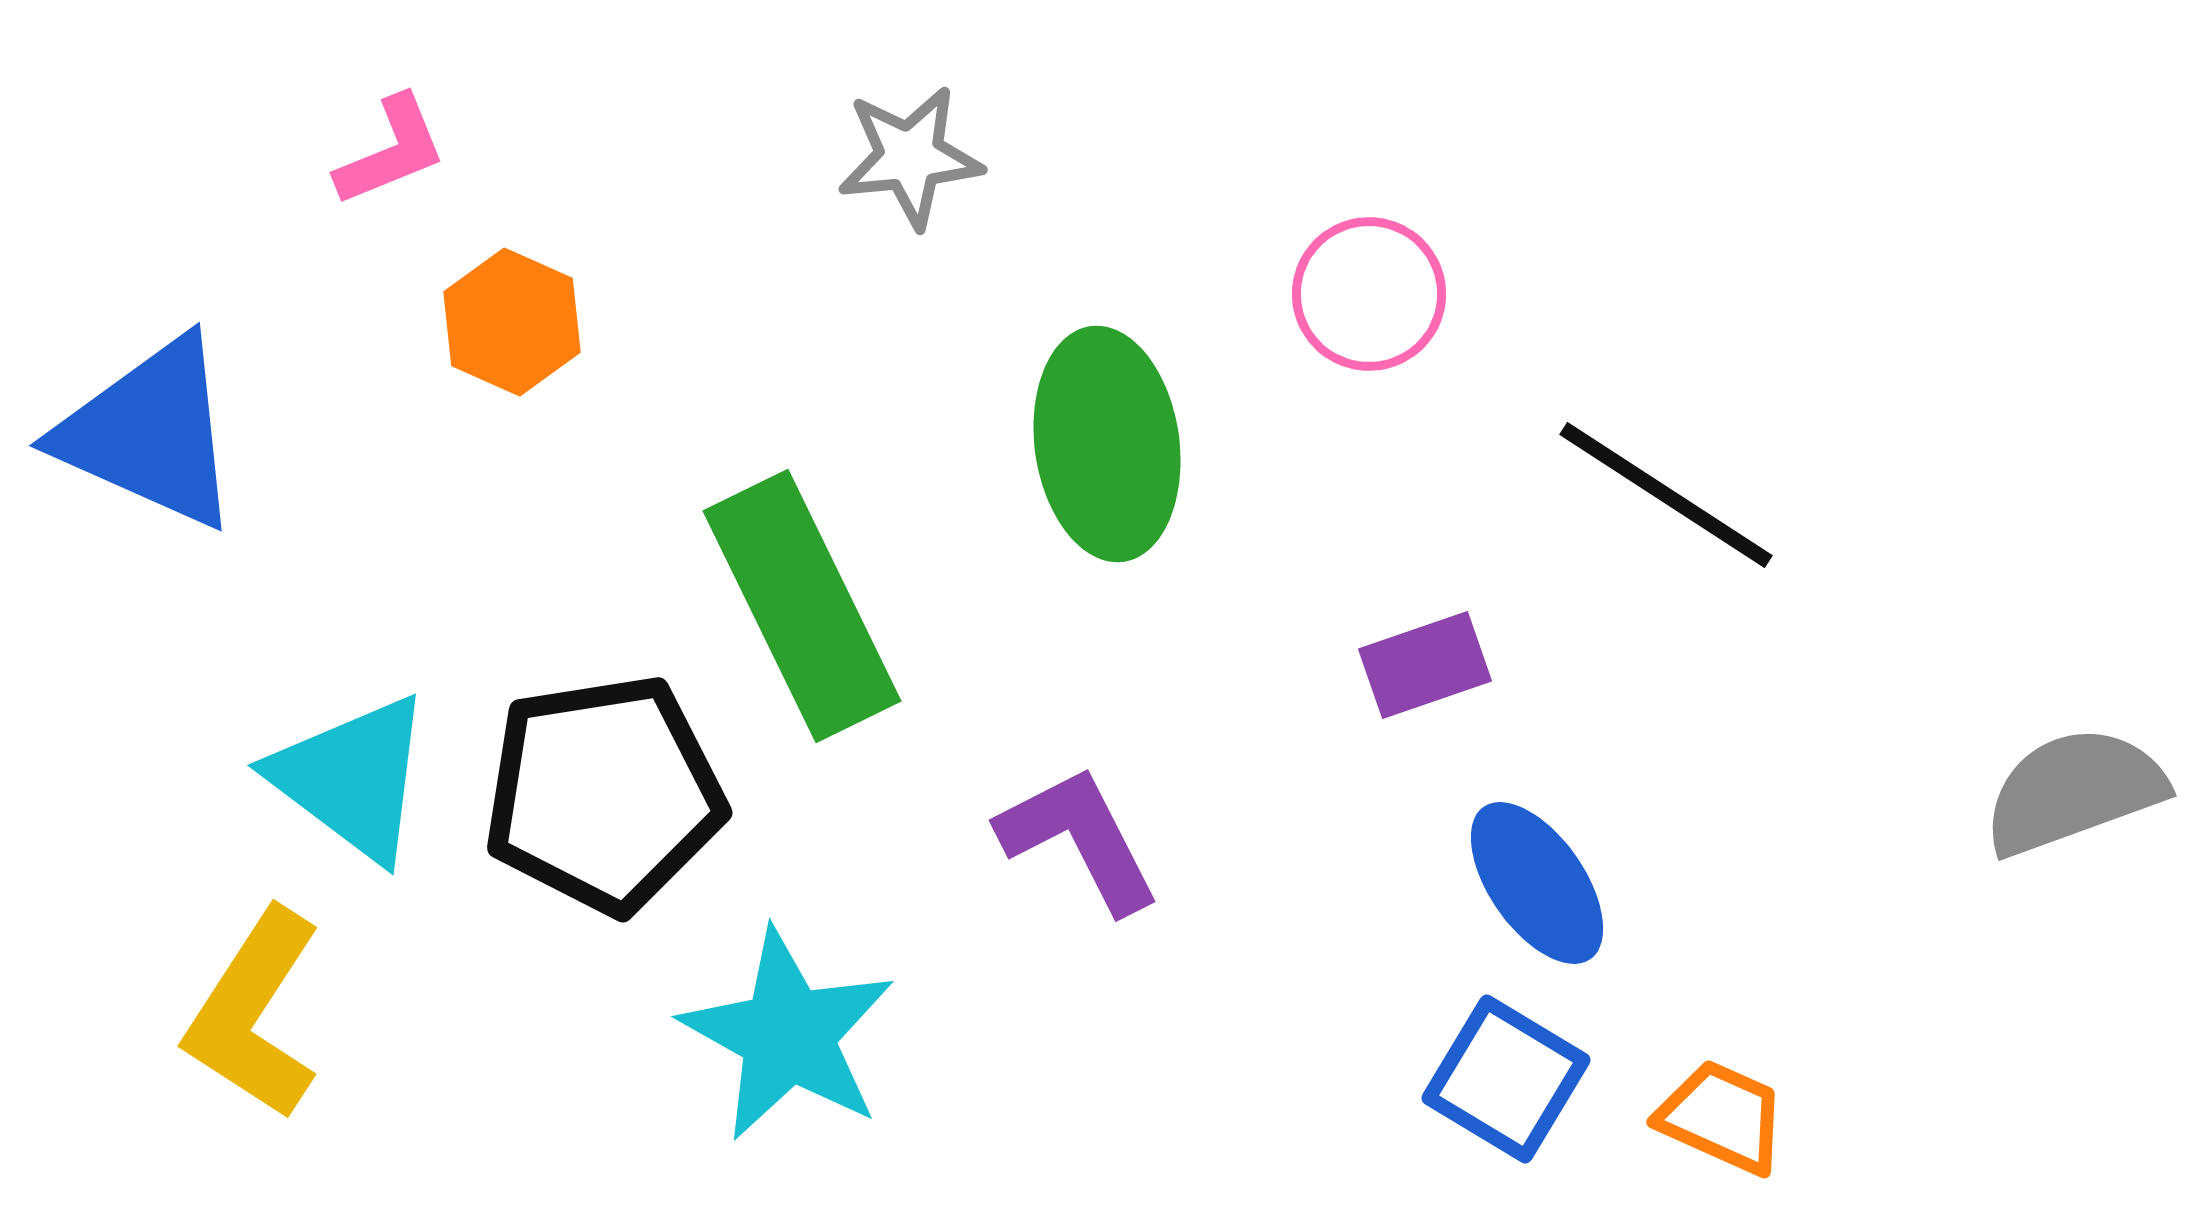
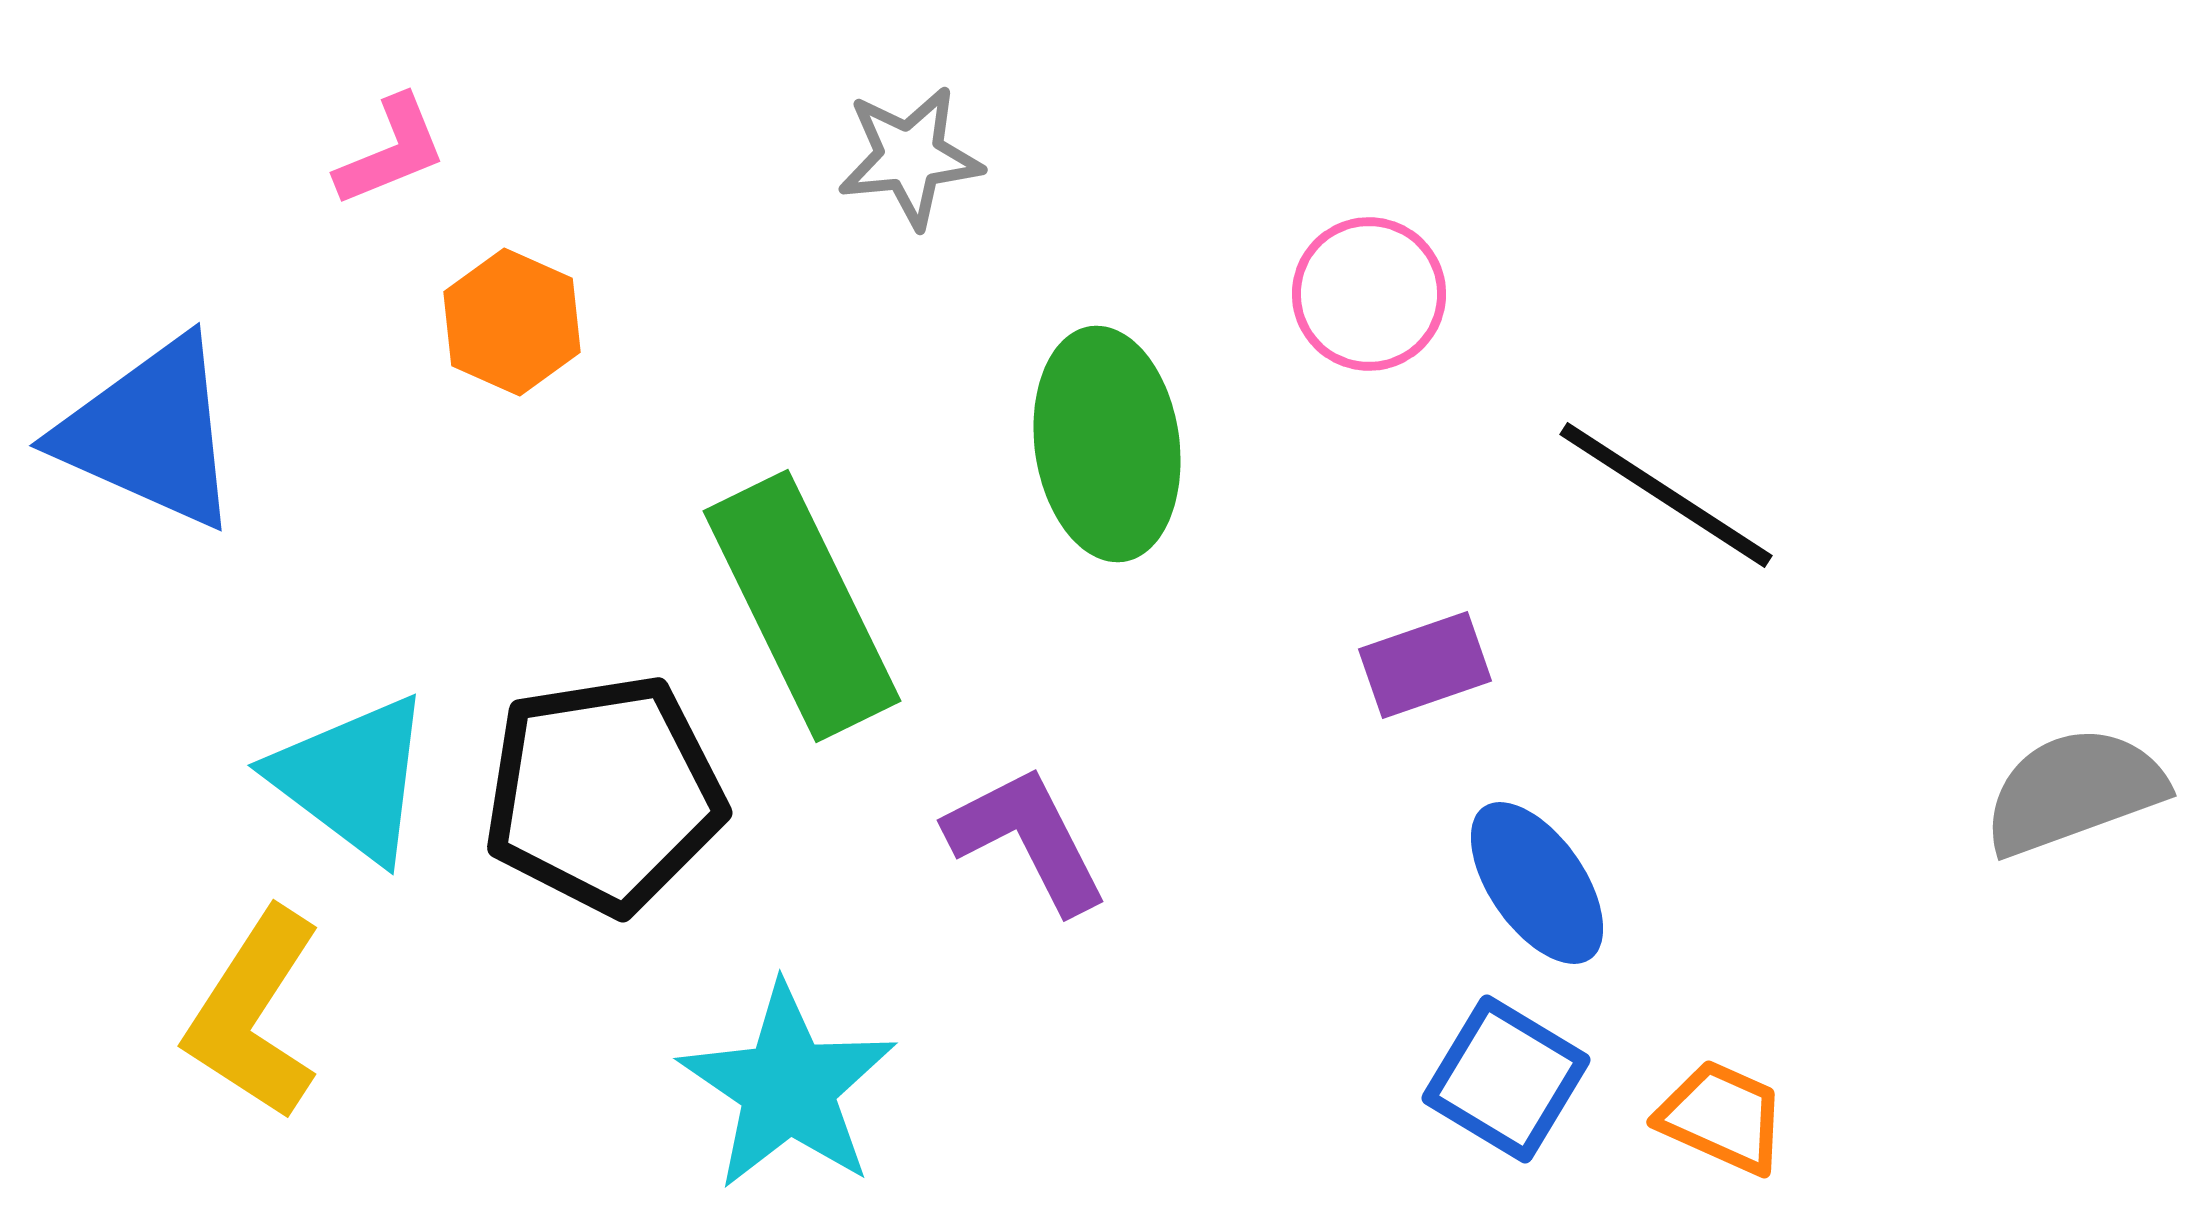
purple L-shape: moved 52 px left
cyan star: moved 52 px down; rotated 5 degrees clockwise
